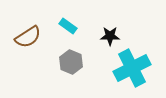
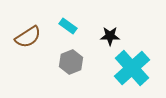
gray hexagon: rotated 15 degrees clockwise
cyan cross: rotated 15 degrees counterclockwise
